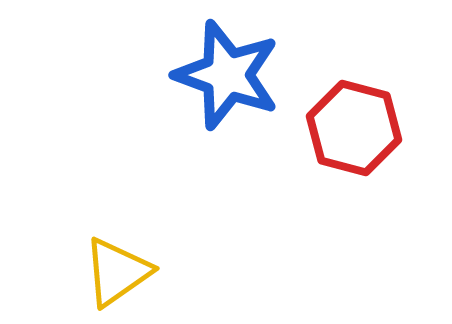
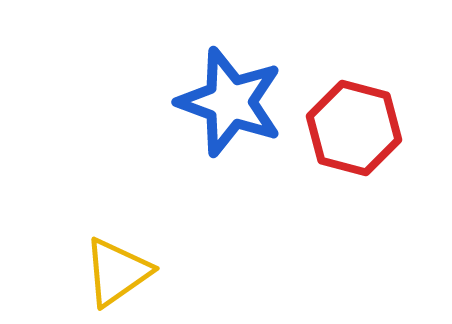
blue star: moved 3 px right, 27 px down
